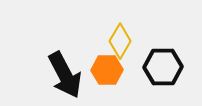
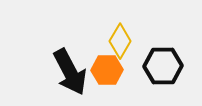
black hexagon: moved 1 px up
black arrow: moved 5 px right, 3 px up
